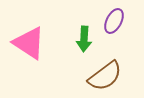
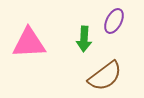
pink triangle: rotated 36 degrees counterclockwise
